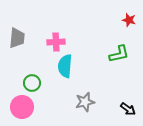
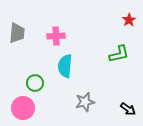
red star: rotated 24 degrees clockwise
gray trapezoid: moved 5 px up
pink cross: moved 6 px up
green circle: moved 3 px right
pink circle: moved 1 px right, 1 px down
